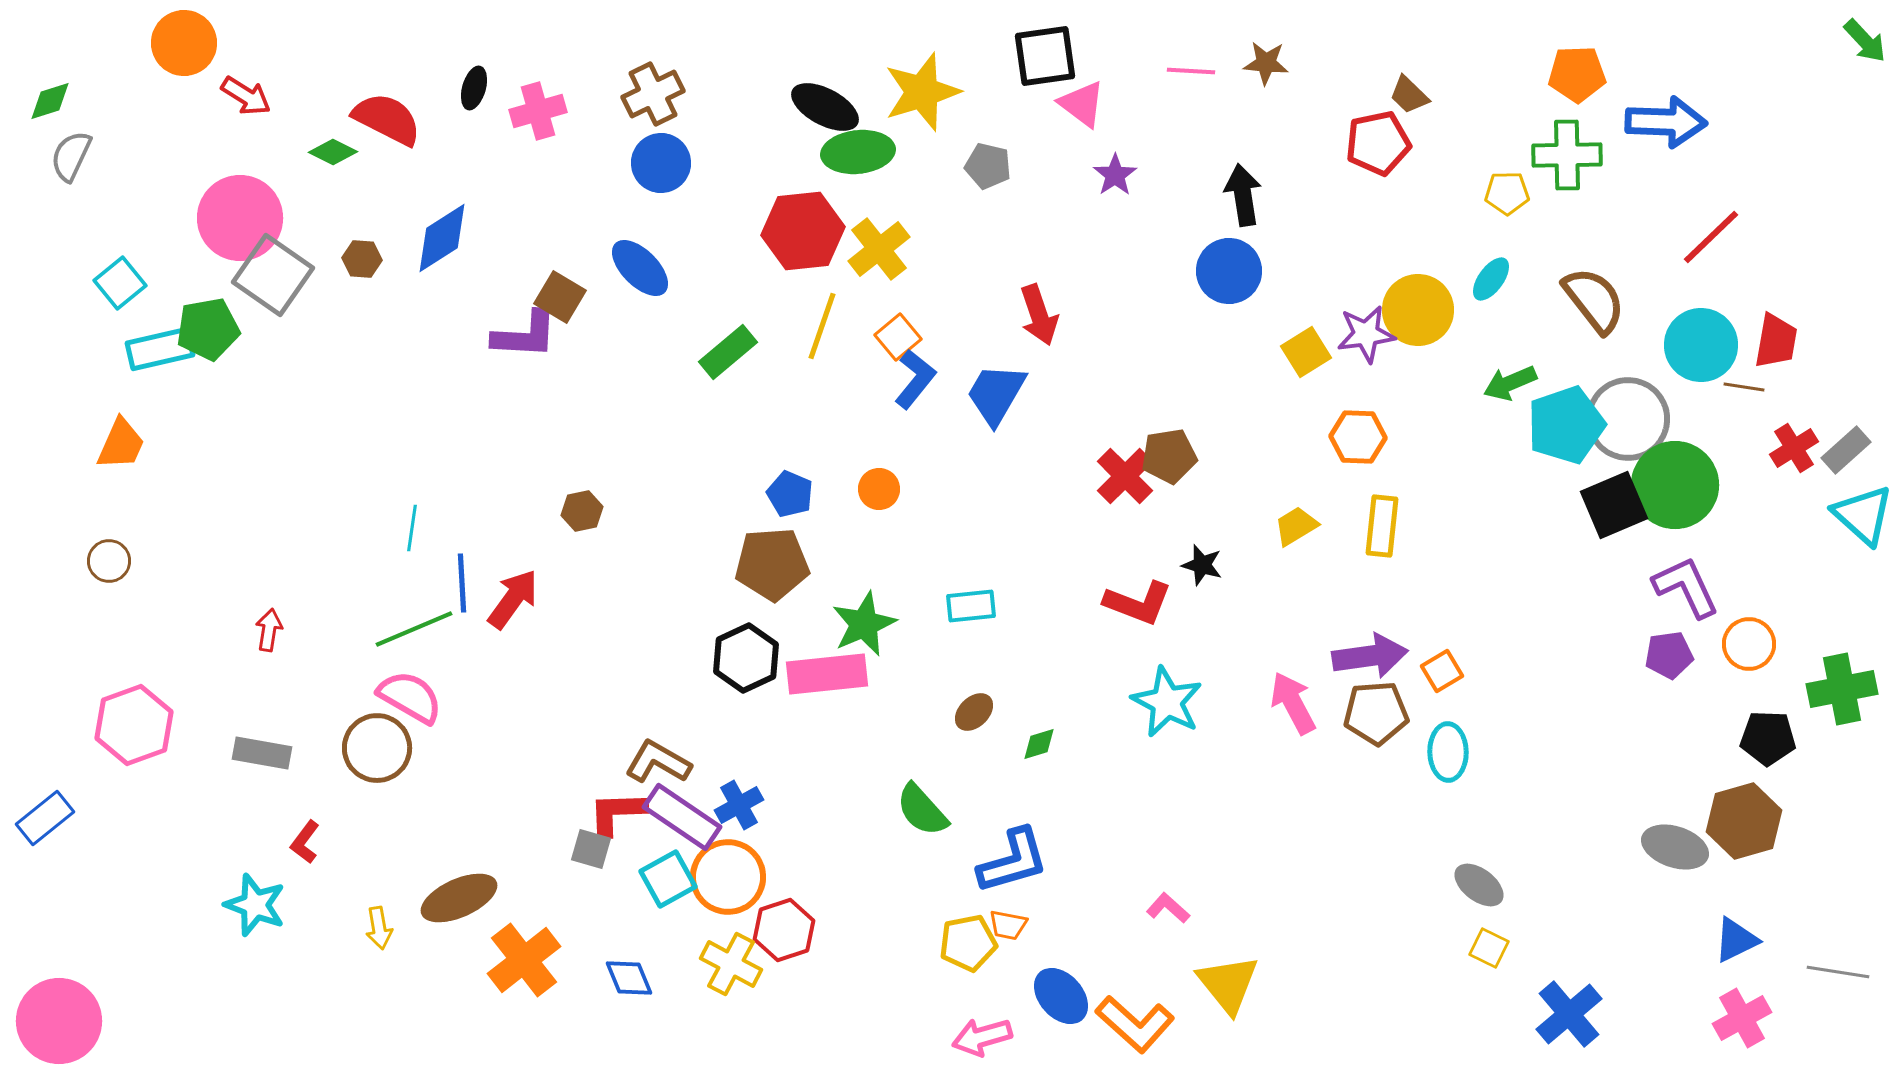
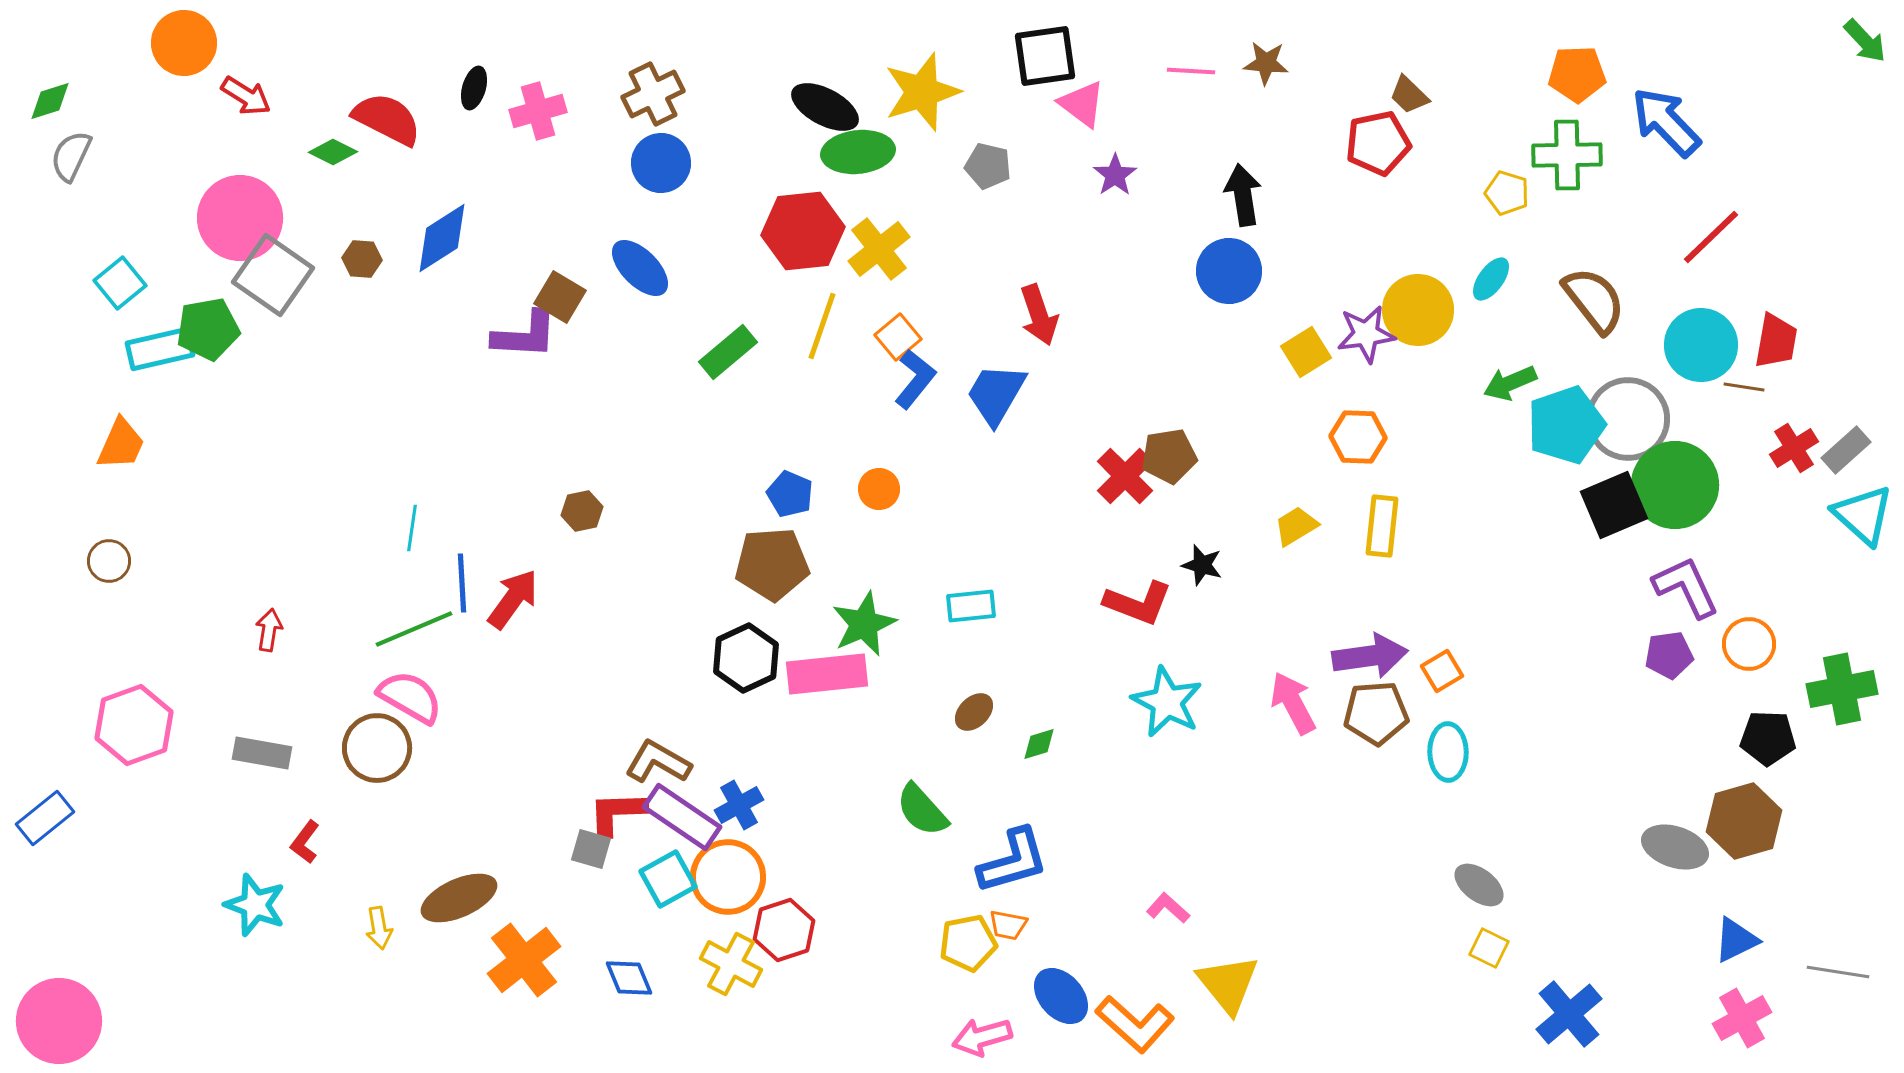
blue arrow at (1666, 122): rotated 136 degrees counterclockwise
yellow pentagon at (1507, 193): rotated 18 degrees clockwise
